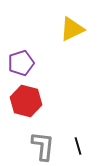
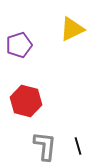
purple pentagon: moved 2 px left, 18 px up
gray L-shape: moved 2 px right
